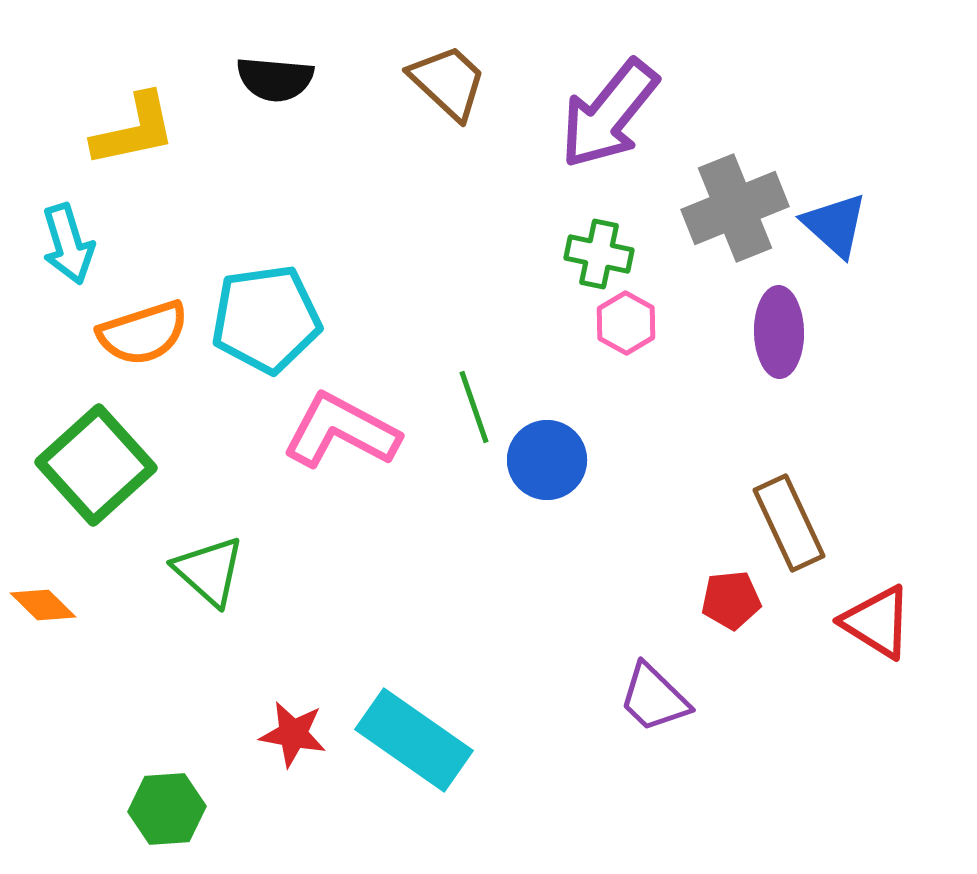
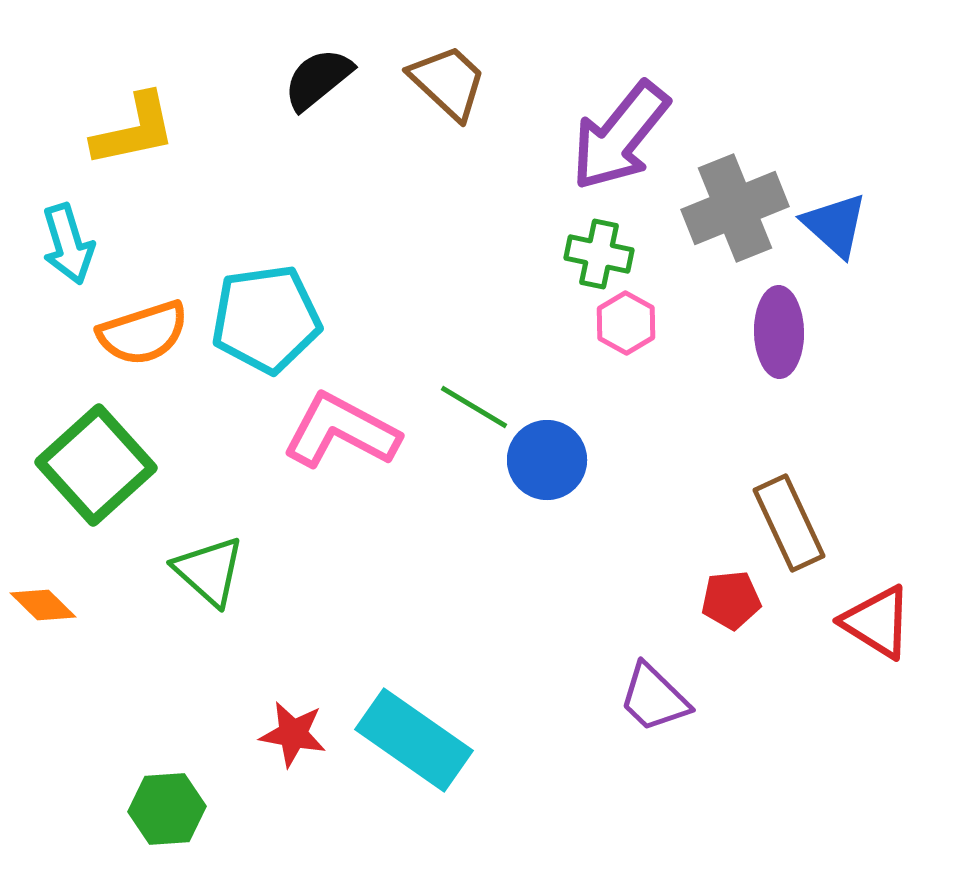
black semicircle: moved 43 px right; rotated 136 degrees clockwise
purple arrow: moved 11 px right, 22 px down
green line: rotated 40 degrees counterclockwise
